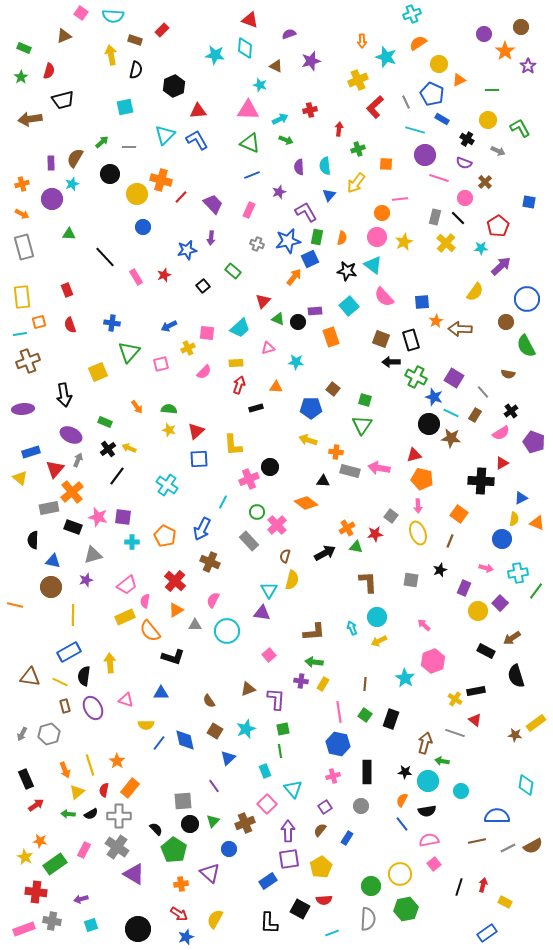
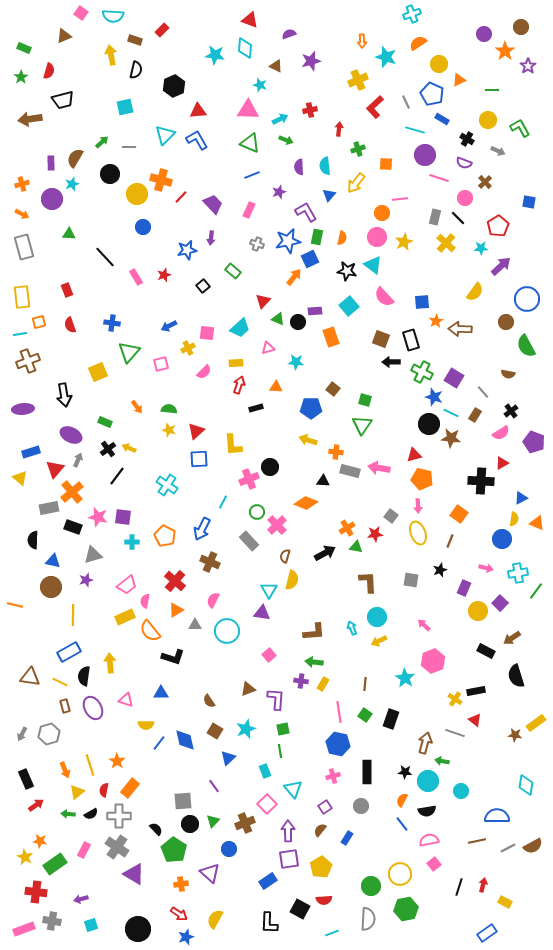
green cross at (416, 377): moved 6 px right, 5 px up
orange diamond at (306, 503): rotated 15 degrees counterclockwise
